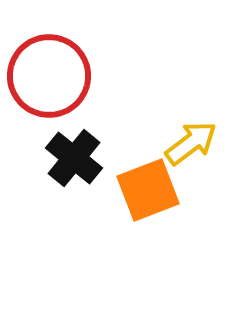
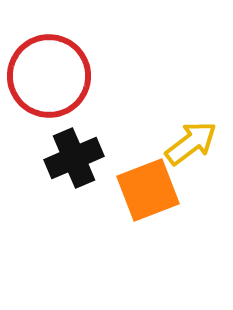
black cross: rotated 28 degrees clockwise
